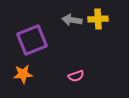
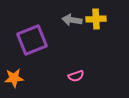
yellow cross: moved 2 px left
orange star: moved 9 px left, 4 px down
